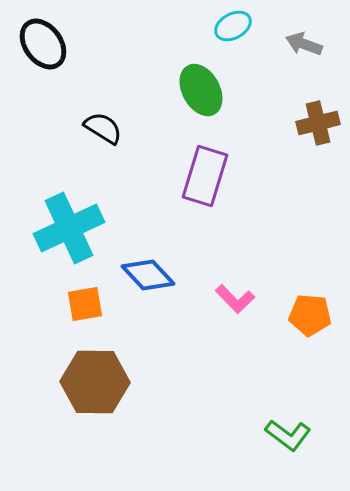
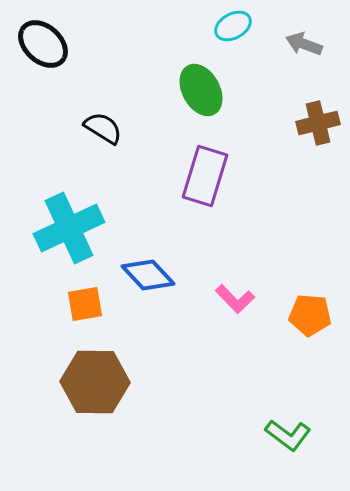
black ellipse: rotated 12 degrees counterclockwise
